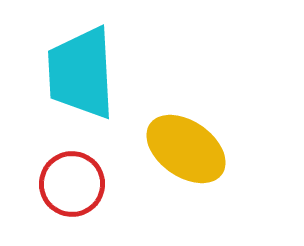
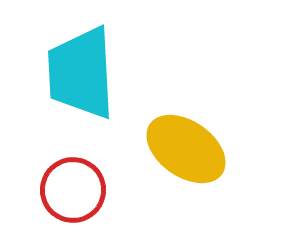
red circle: moved 1 px right, 6 px down
